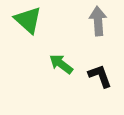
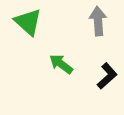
green triangle: moved 2 px down
black L-shape: moved 7 px right; rotated 68 degrees clockwise
